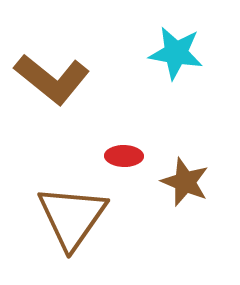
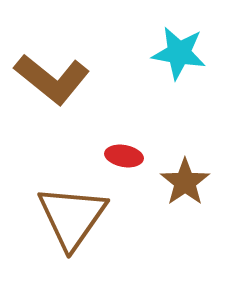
cyan star: moved 3 px right
red ellipse: rotated 9 degrees clockwise
brown star: rotated 15 degrees clockwise
